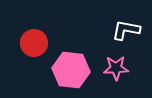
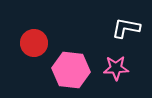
white L-shape: moved 2 px up
